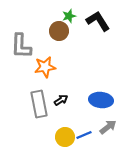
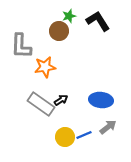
gray rectangle: moved 2 px right; rotated 44 degrees counterclockwise
